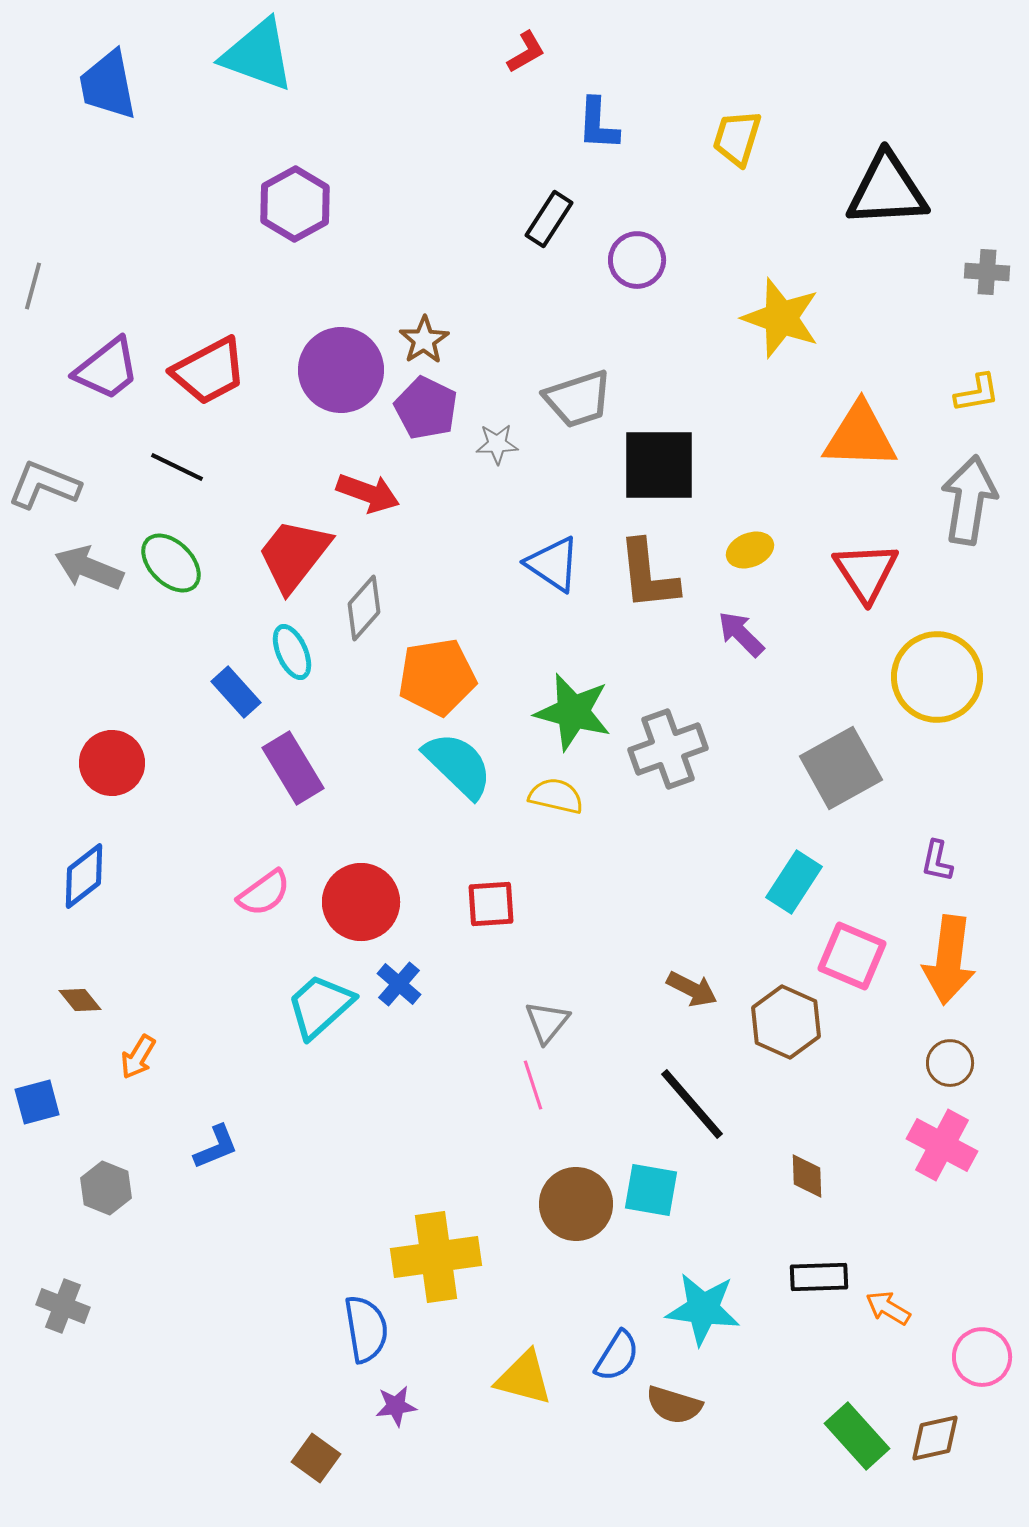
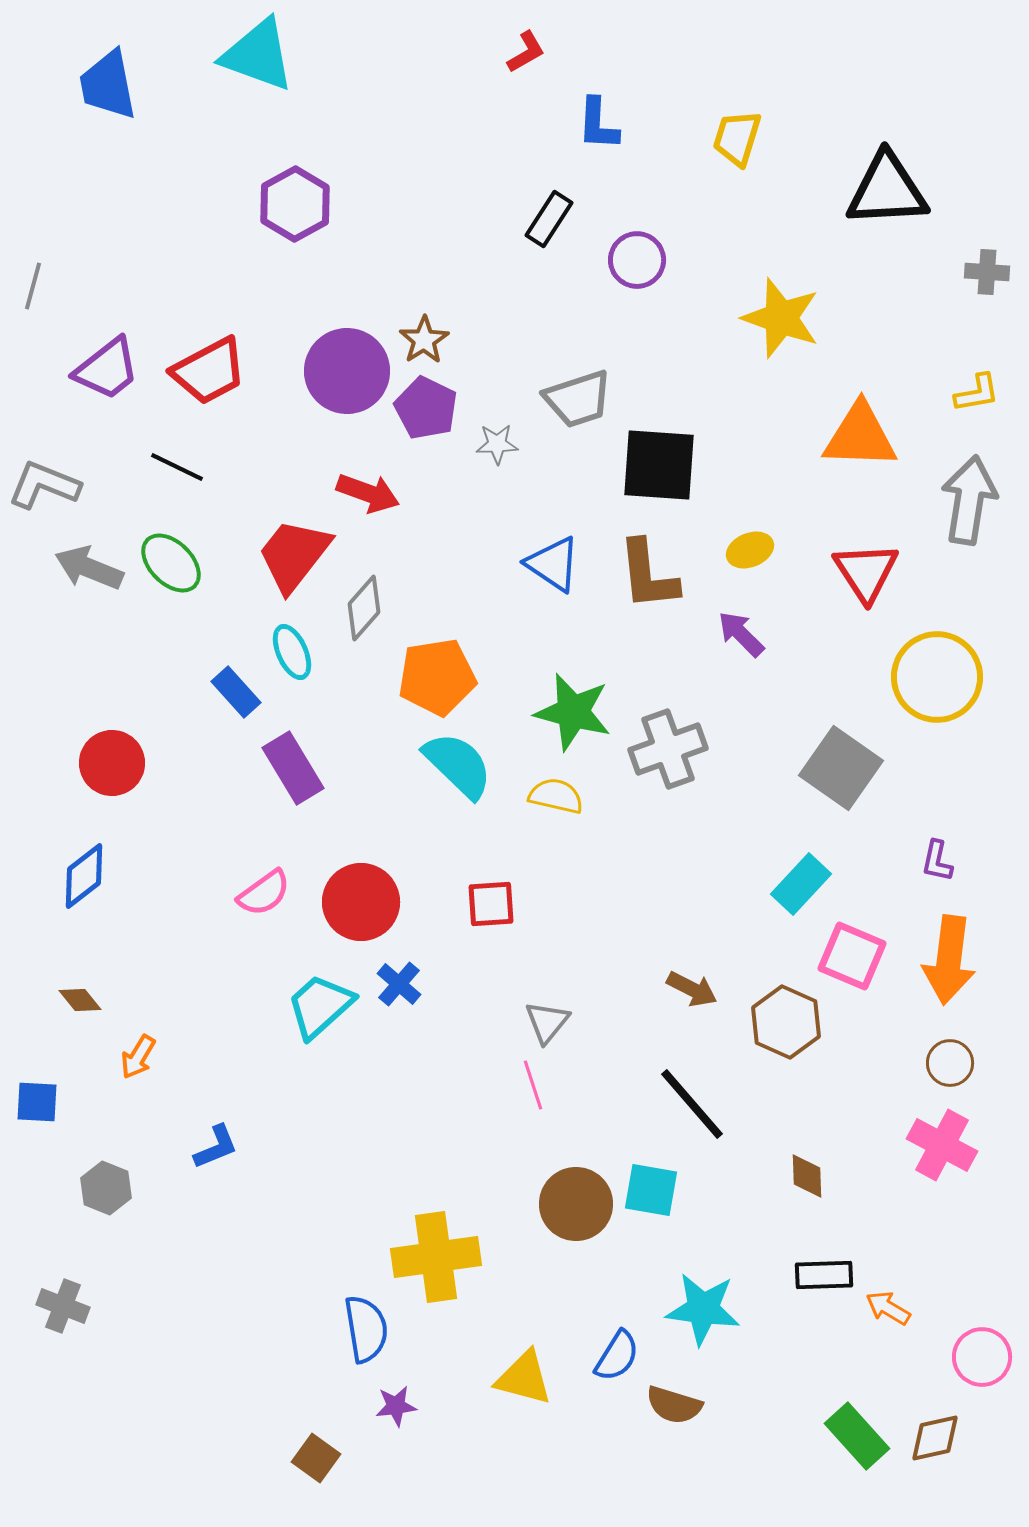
purple circle at (341, 370): moved 6 px right, 1 px down
black square at (659, 465): rotated 4 degrees clockwise
gray square at (841, 768): rotated 26 degrees counterclockwise
cyan rectangle at (794, 882): moved 7 px right, 2 px down; rotated 10 degrees clockwise
blue square at (37, 1102): rotated 18 degrees clockwise
black rectangle at (819, 1277): moved 5 px right, 2 px up
